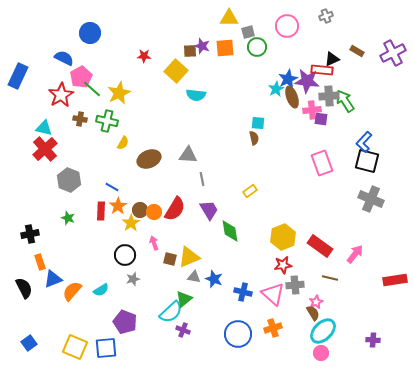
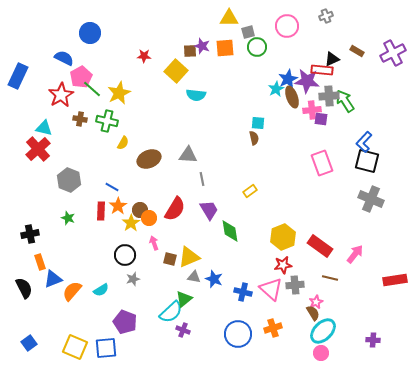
red cross at (45, 149): moved 7 px left
orange circle at (154, 212): moved 5 px left, 6 px down
pink triangle at (273, 294): moved 2 px left, 5 px up
